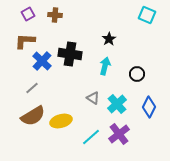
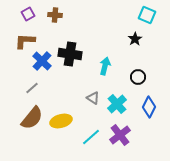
black star: moved 26 px right
black circle: moved 1 px right, 3 px down
brown semicircle: moved 1 px left, 2 px down; rotated 20 degrees counterclockwise
purple cross: moved 1 px right, 1 px down
